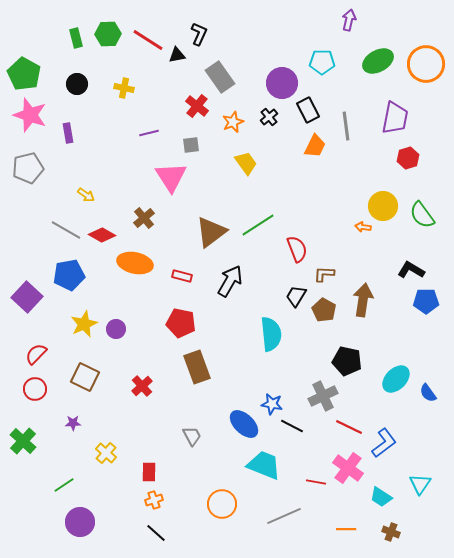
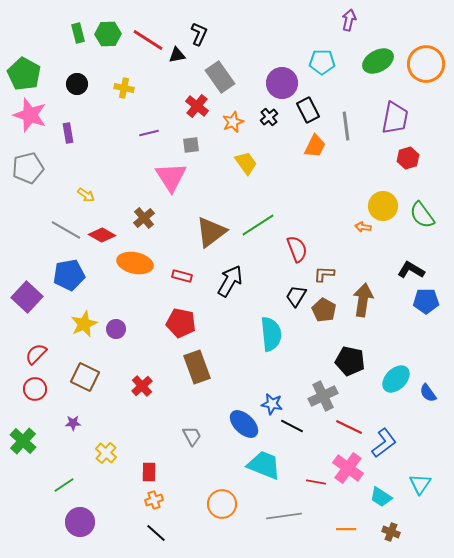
green rectangle at (76, 38): moved 2 px right, 5 px up
black pentagon at (347, 361): moved 3 px right
gray line at (284, 516): rotated 16 degrees clockwise
